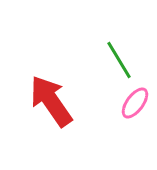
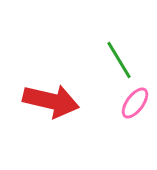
red arrow: rotated 138 degrees clockwise
